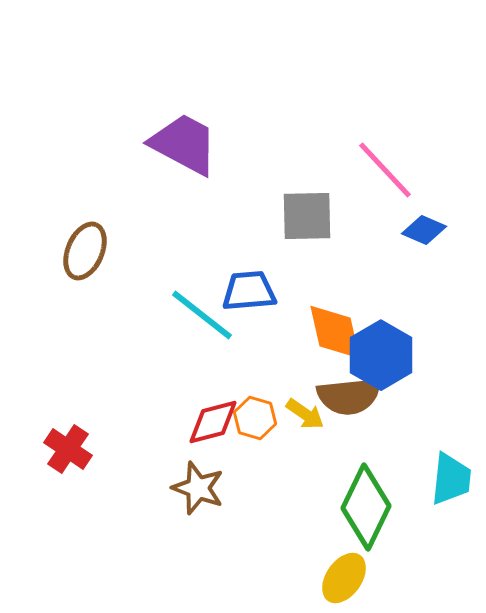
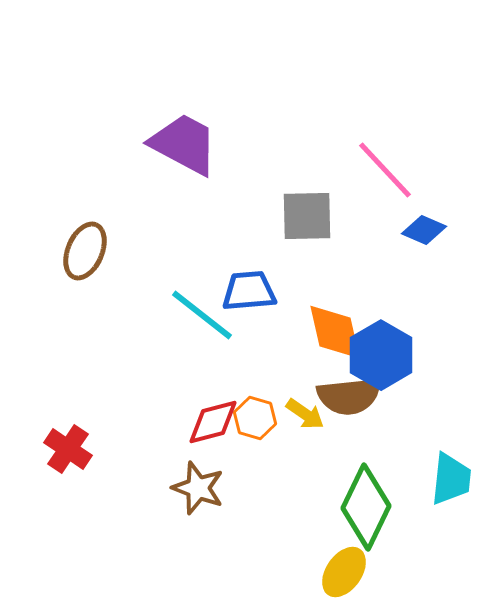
yellow ellipse: moved 6 px up
